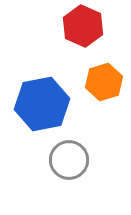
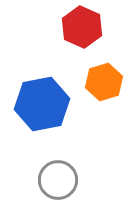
red hexagon: moved 1 px left, 1 px down
gray circle: moved 11 px left, 20 px down
